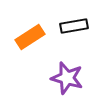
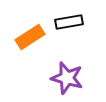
black rectangle: moved 5 px left, 4 px up
